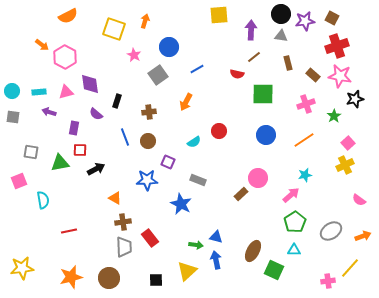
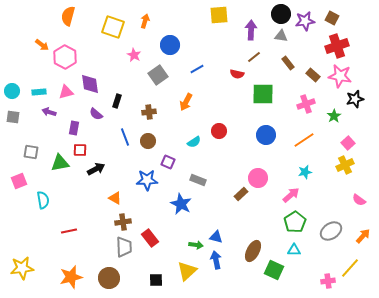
orange semicircle at (68, 16): rotated 132 degrees clockwise
yellow square at (114, 29): moved 1 px left, 2 px up
blue circle at (169, 47): moved 1 px right, 2 px up
brown rectangle at (288, 63): rotated 24 degrees counterclockwise
cyan star at (305, 175): moved 3 px up
orange arrow at (363, 236): rotated 28 degrees counterclockwise
